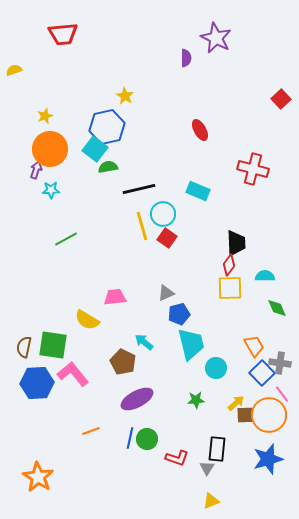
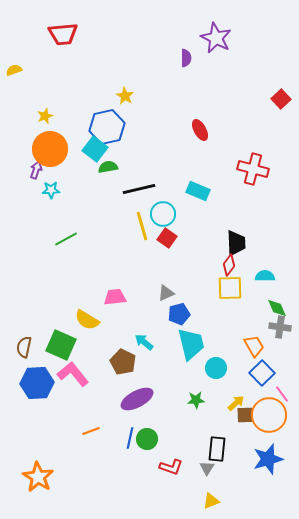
green square at (53, 345): moved 8 px right; rotated 16 degrees clockwise
gray cross at (280, 363): moved 36 px up
red L-shape at (177, 458): moved 6 px left, 9 px down
